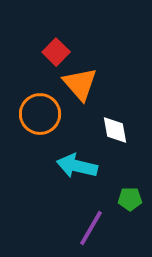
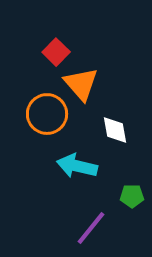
orange triangle: moved 1 px right
orange circle: moved 7 px right
green pentagon: moved 2 px right, 3 px up
purple line: rotated 9 degrees clockwise
